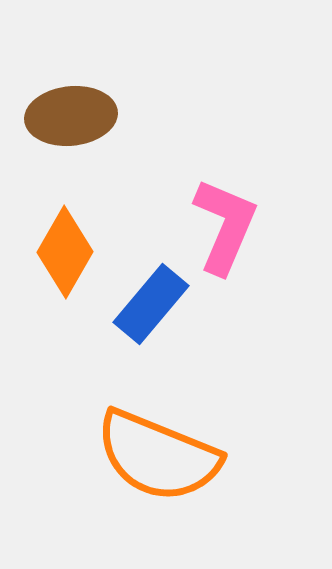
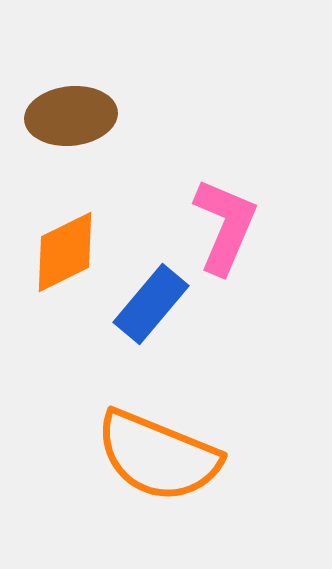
orange diamond: rotated 34 degrees clockwise
